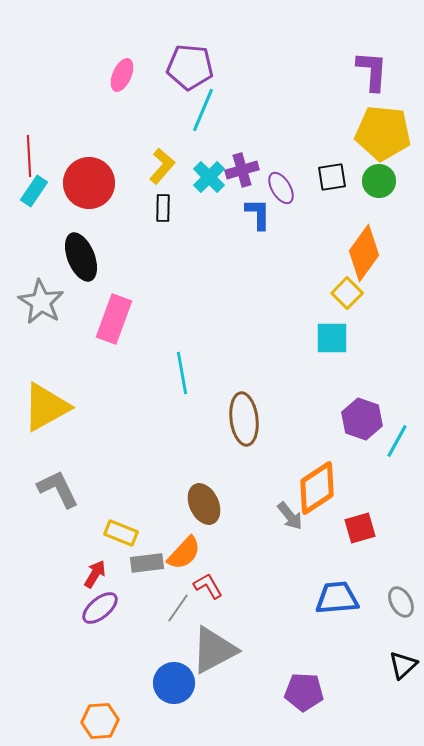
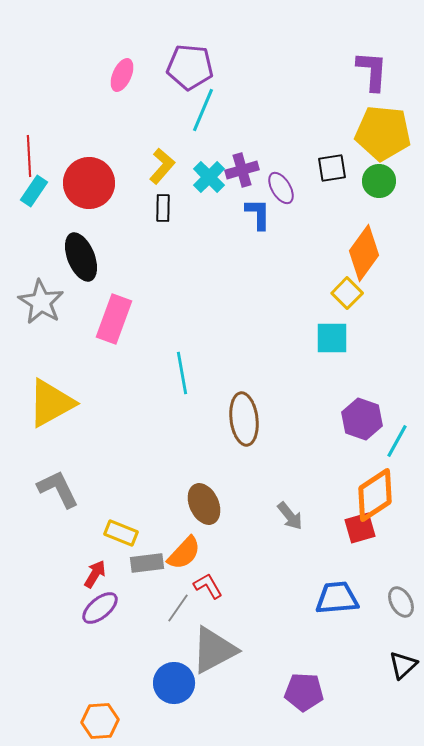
black square at (332, 177): moved 9 px up
yellow triangle at (46, 407): moved 5 px right, 4 px up
orange diamond at (317, 488): moved 58 px right, 7 px down
